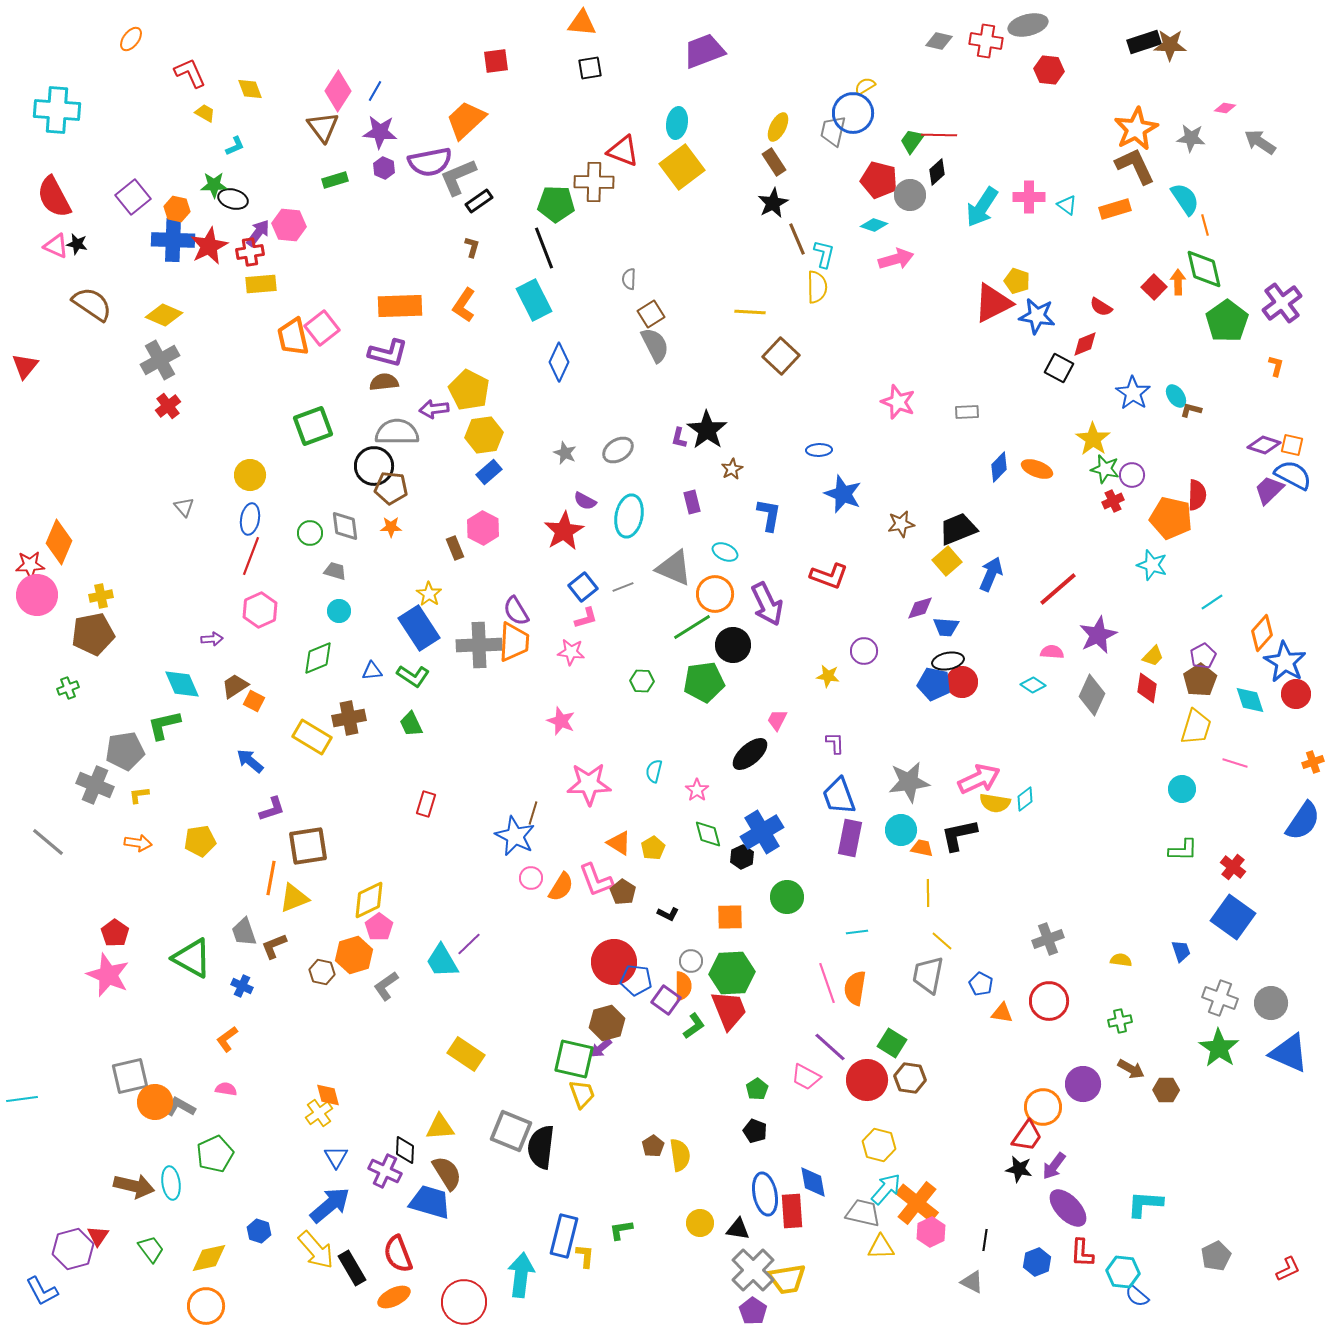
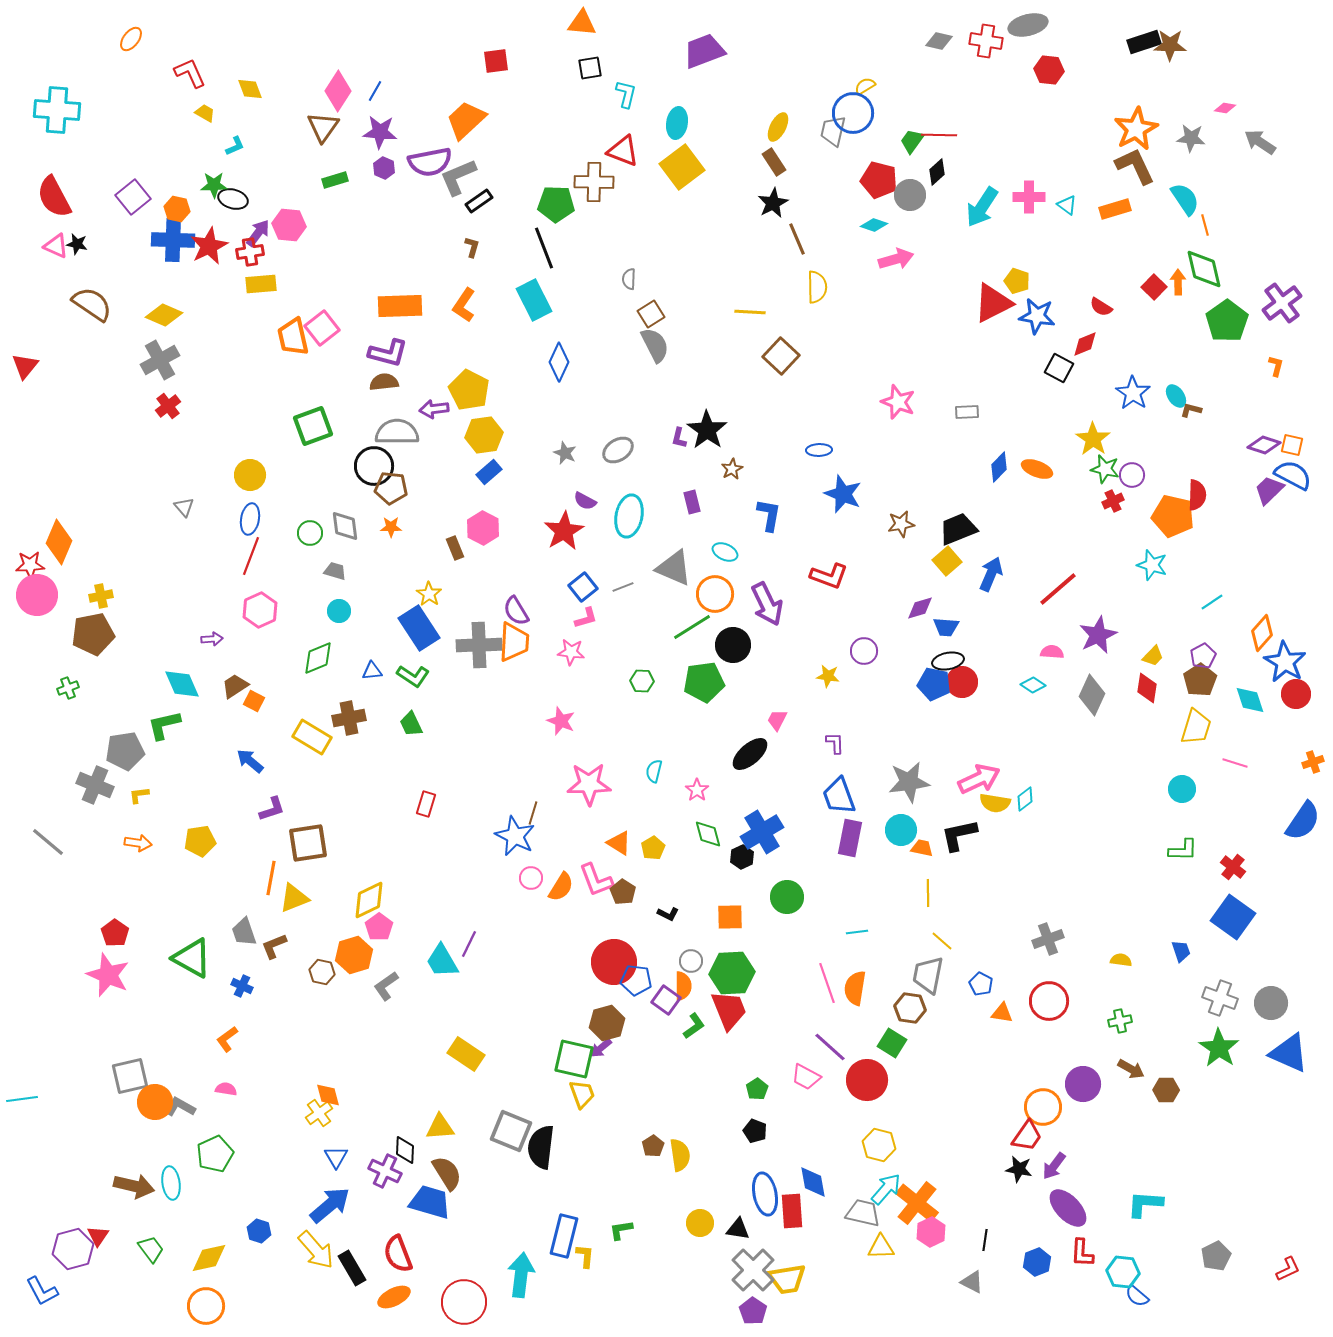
brown triangle at (323, 127): rotated 12 degrees clockwise
cyan L-shape at (824, 254): moved 198 px left, 160 px up
orange pentagon at (1171, 518): moved 2 px right, 2 px up
brown square at (308, 846): moved 3 px up
purple line at (469, 944): rotated 20 degrees counterclockwise
brown hexagon at (910, 1078): moved 70 px up
